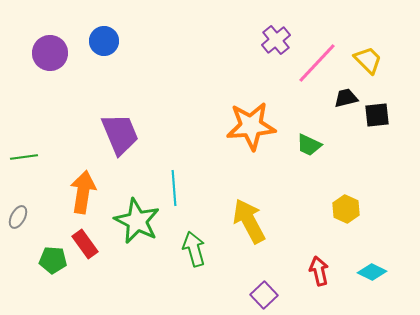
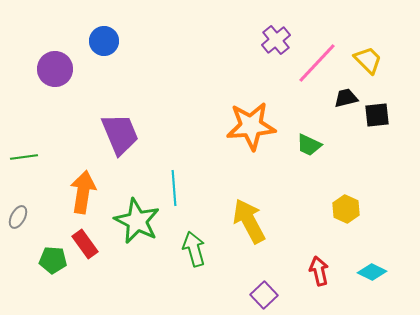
purple circle: moved 5 px right, 16 px down
